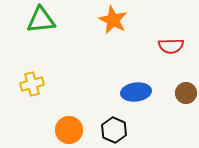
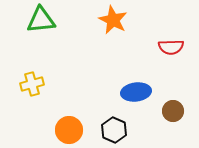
red semicircle: moved 1 px down
brown circle: moved 13 px left, 18 px down
